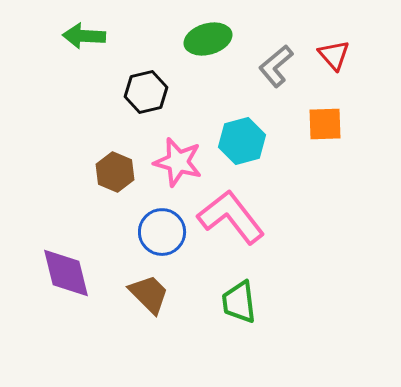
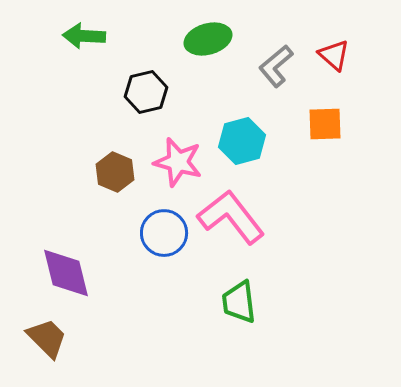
red triangle: rotated 8 degrees counterclockwise
blue circle: moved 2 px right, 1 px down
brown trapezoid: moved 102 px left, 44 px down
